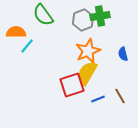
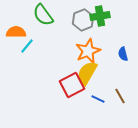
red square: rotated 10 degrees counterclockwise
blue line: rotated 48 degrees clockwise
